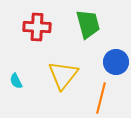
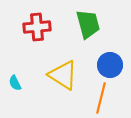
red cross: rotated 8 degrees counterclockwise
blue circle: moved 6 px left, 3 px down
yellow triangle: rotated 36 degrees counterclockwise
cyan semicircle: moved 1 px left, 2 px down
